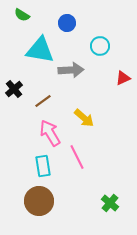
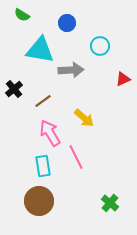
red triangle: moved 1 px down
pink line: moved 1 px left
